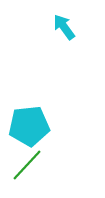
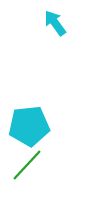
cyan arrow: moved 9 px left, 4 px up
